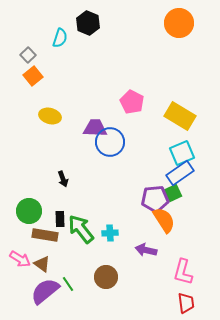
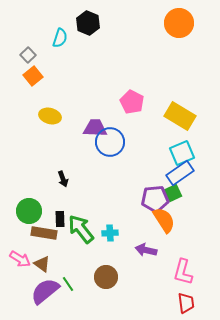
brown rectangle: moved 1 px left, 2 px up
